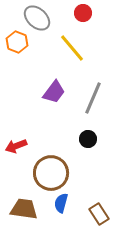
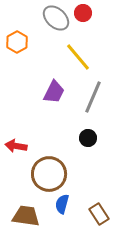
gray ellipse: moved 19 px right
orange hexagon: rotated 10 degrees clockwise
yellow line: moved 6 px right, 9 px down
purple trapezoid: rotated 10 degrees counterclockwise
gray line: moved 1 px up
black circle: moved 1 px up
red arrow: rotated 30 degrees clockwise
brown circle: moved 2 px left, 1 px down
blue semicircle: moved 1 px right, 1 px down
brown trapezoid: moved 2 px right, 7 px down
